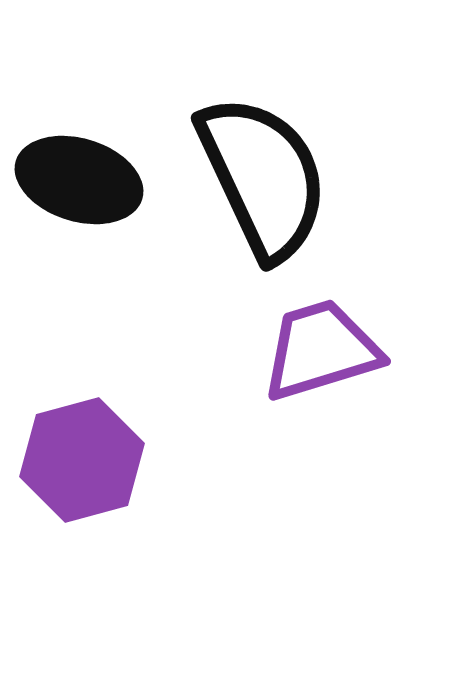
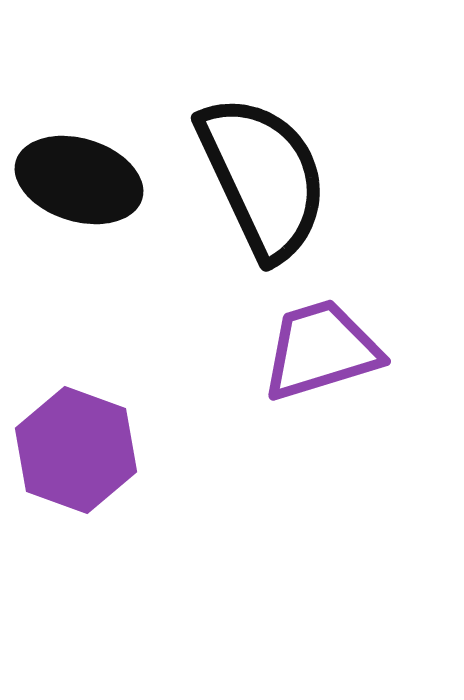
purple hexagon: moved 6 px left, 10 px up; rotated 25 degrees counterclockwise
